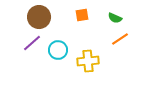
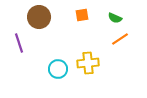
purple line: moved 13 px left; rotated 66 degrees counterclockwise
cyan circle: moved 19 px down
yellow cross: moved 2 px down
